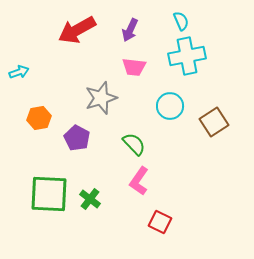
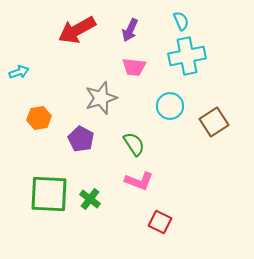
purple pentagon: moved 4 px right, 1 px down
green semicircle: rotated 10 degrees clockwise
pink L-shape: rotated 104 degrees counterclockwise
